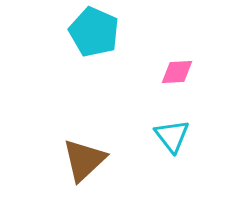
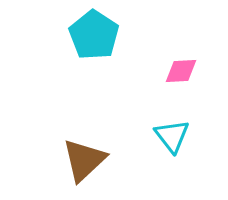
cyan pentagon: moved 3 px down; rotated 9 degrees clockwise
pink diamond: moved 4 px right, 1 px up
